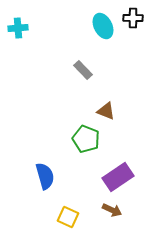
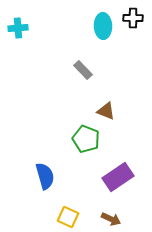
cyan ellipse: rotated 25 degrees clockwise
brown arrow: moved 1 px left, 9 px down
